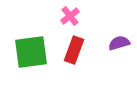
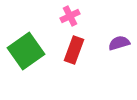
pink cross: rotated 12 degrees clockwise
green square: moved 5 px left, 1 px up; rotated 27 degrees counterclockwise
